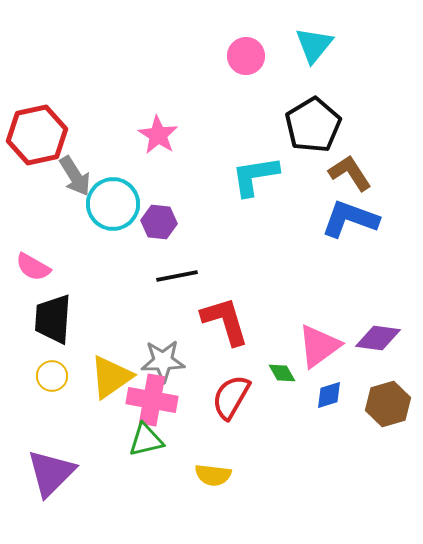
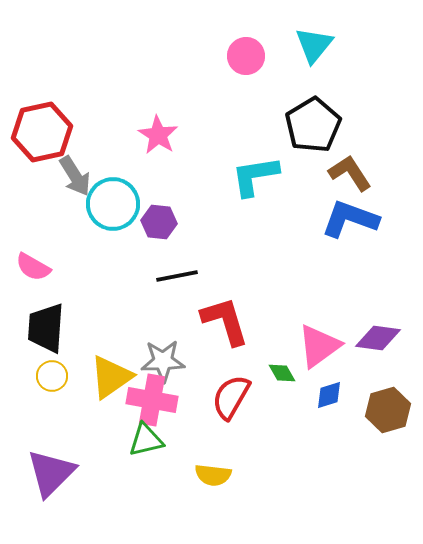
red hexagon: moved 5 px right, 3 px up
black trapezoid: moved 7 px left, 9 px down
brown hexagon: moved 6 px down
